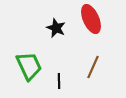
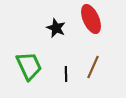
black line: moved 7 px right, 7 px up
